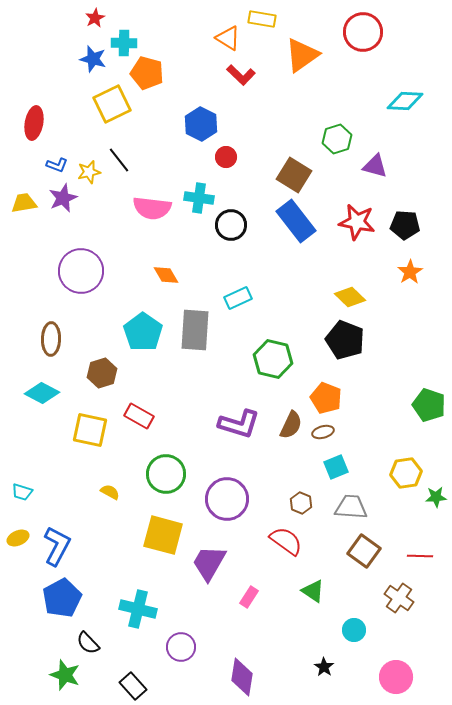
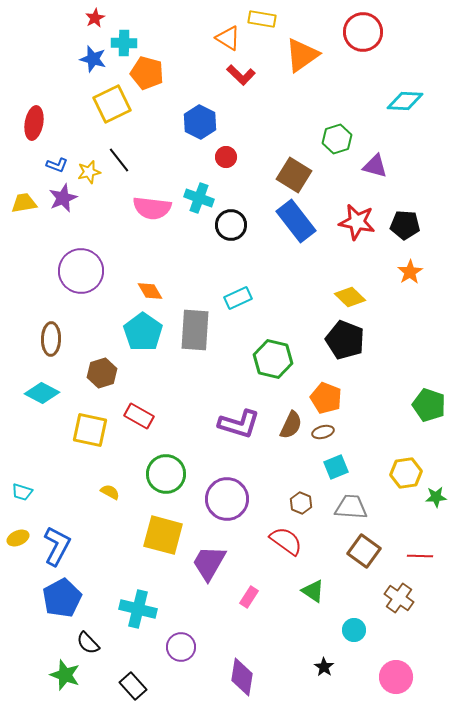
blue hexagon at (201, 124): moved 1 px left, 2 px up
cyan cross at (199, 198): rotated 12 degrees clockwise
orange diamond at (166, 275): moved 16 px left, 16 px down
